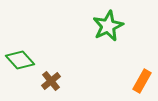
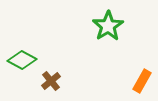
green star: rotated 8 degrees counterclockwise
green diamond: moved 2 px right; rotated 20 degrees counterclockwise
